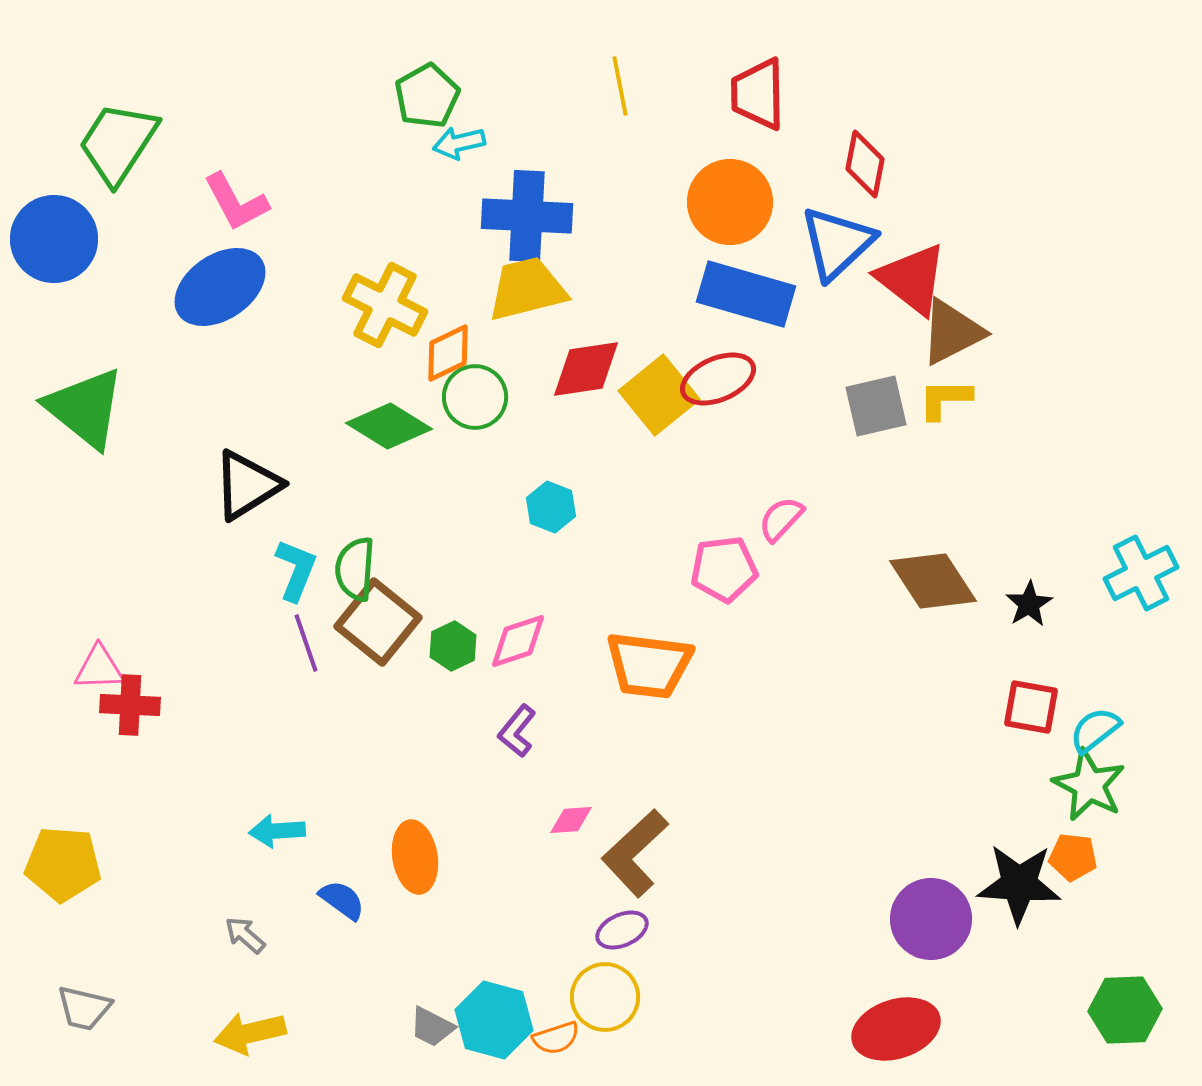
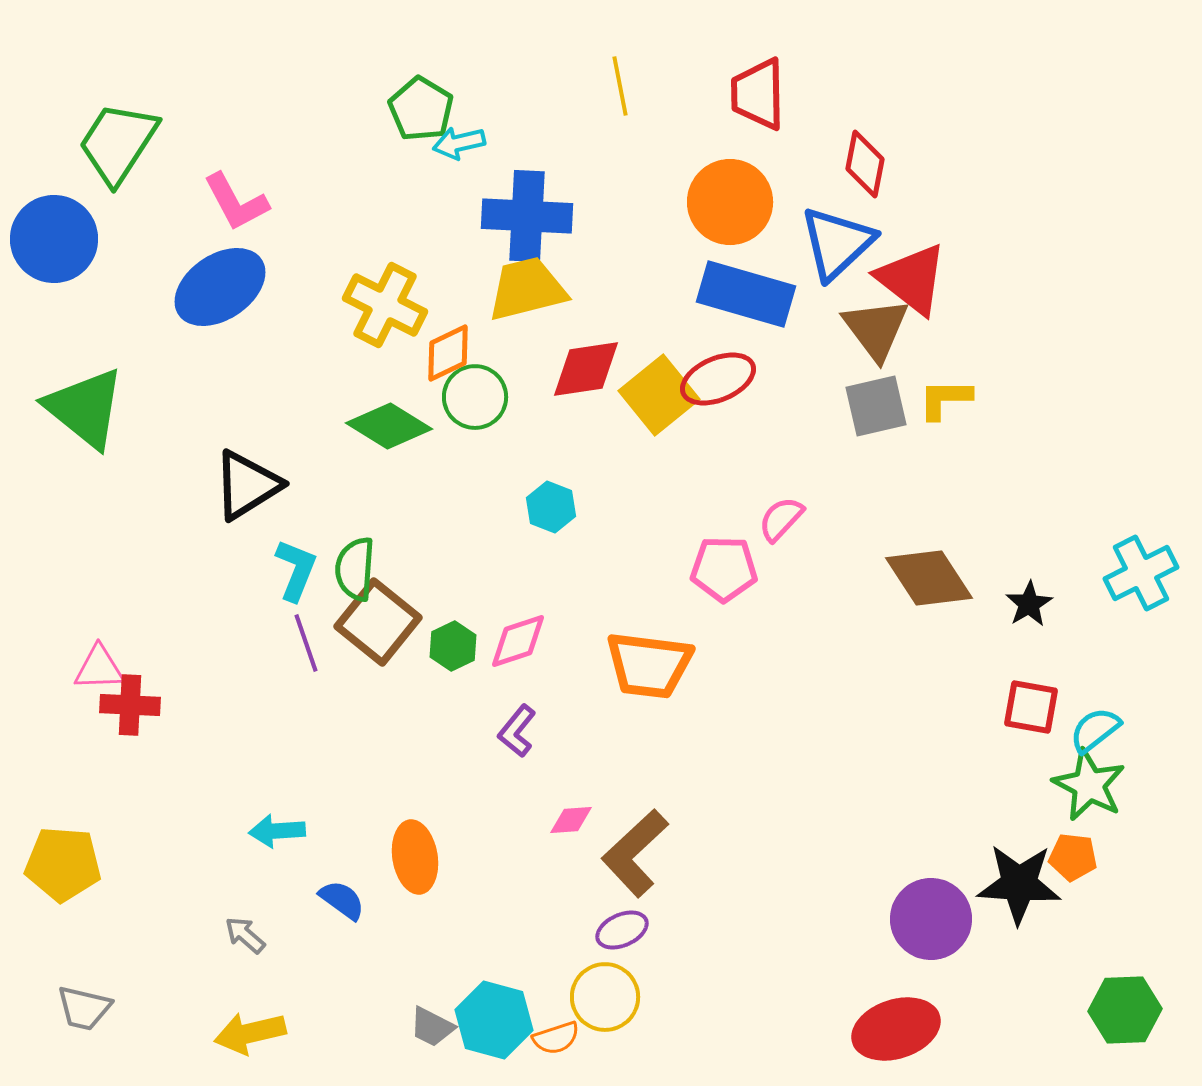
green pentagon at (427, 96): moved 6 px left, 13 px down; rotated 12 degrees counterclockwise
brown triangle at (952, 332): moved 76 px left, 3 px up; rotated 40 degrees counterclockwise
pink pentagon at (724, 569): rotated 8 degrees clockwise
brown diamond at (933, 581): moved 4 px left, 3 px up
